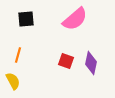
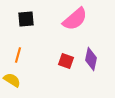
purple diamond: moved 4 px up
yellow semicircle: moved 1 px left, 1 px up; rotated 30 degrees counterclockwise
